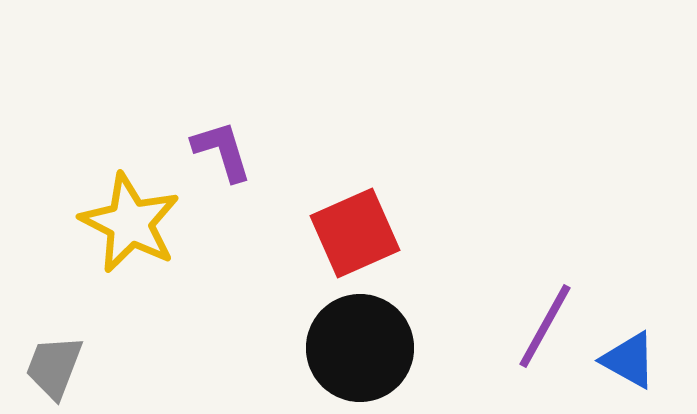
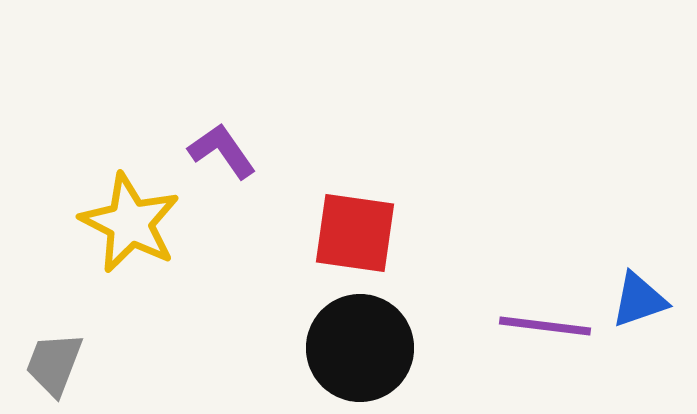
purple L-shape: rotated 18 degrees counterclockwise
red square: rotated 32 degrees clockwise
purple line: rotated 68 degrees clockwise
blue triangle: moved 10 px right, 60 px up; rotated 48 degrees counterclockwise
gray trapezoid: moved 3 px up
